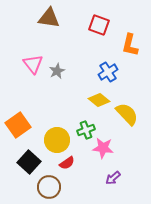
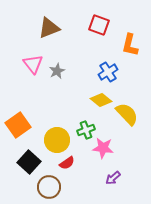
brown triangle: moved 10 px down; rotated 30 degrees counterclockwise
yellow diamond: moved 2 px right
